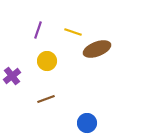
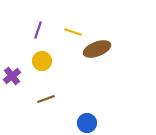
yellow circle: moved 5 px left
